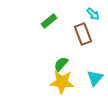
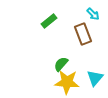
yellow star: moved 5 px right
